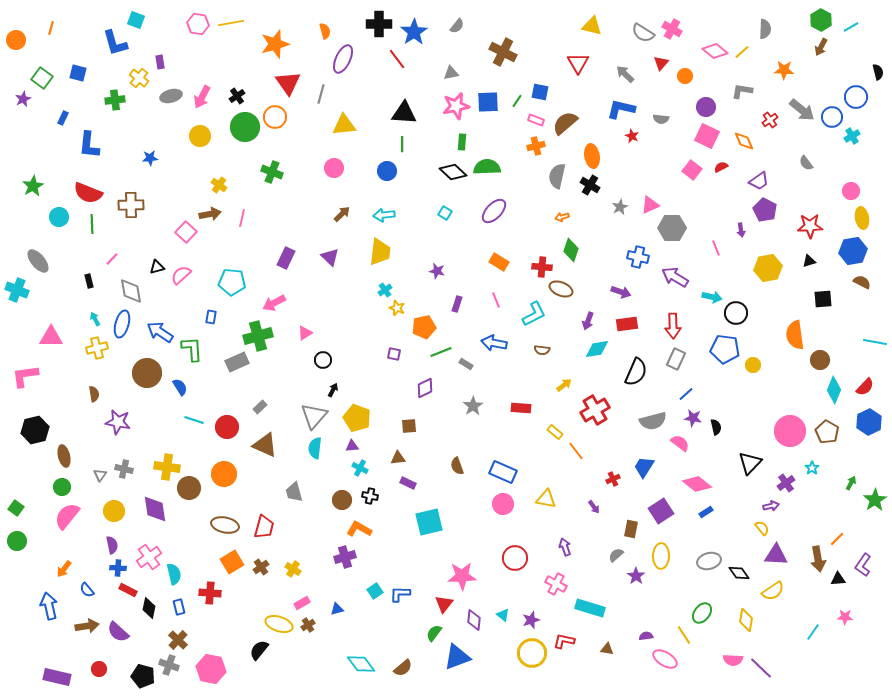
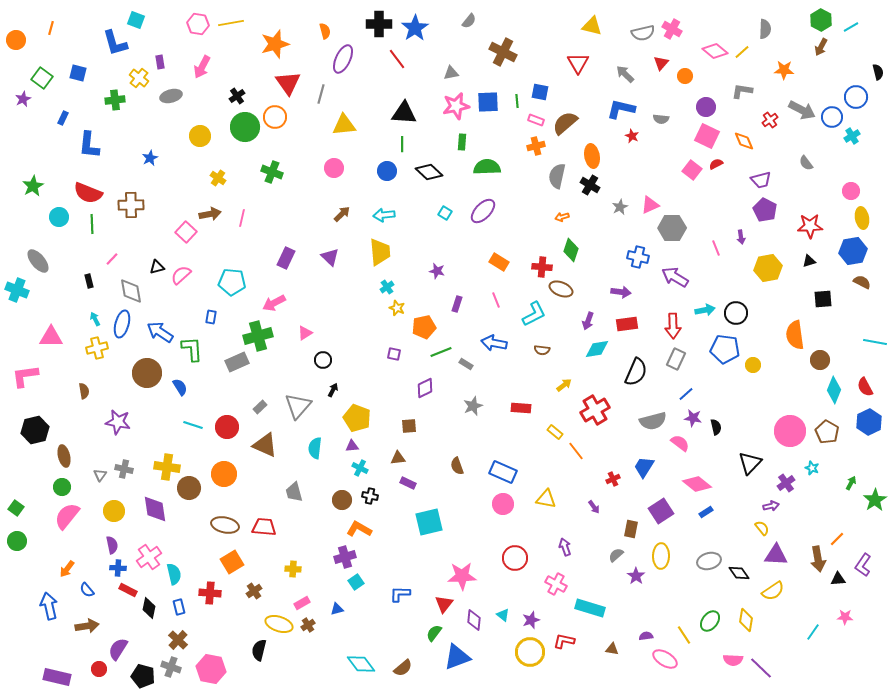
gray semicircle at (457, 26): moved 12 px right, 5 px up
blue star at (414, 32): moved 1 px right, 4 px up
gray semicircle at (643, 33): rotated 45 degrees counterclockwise
pink arrow at (202, 97): moved 30 px up
green line at (517, 101): rotated 40 degrees counterclockwise
gray arrow at (802, 110): rotated 12 degrees counterclockwise
blue star at (150, 158): rotated 21 degrees counterclockwise
red semicircle at (721, 167): moved 5 px left, 3 px up
black diamond at (453, 172): moved 24 px left
purple trapezoid at (759, 181): moved 2 px right, 1 px up; rotated 20 degrees clockwise
yellow cross at (219, 185): moved 1 px left, 7 px up
purple ellipse at (494, 211): moved 11 px left
purple arrow at (741, 230): moved 7 px down
yellow trapezoid at (380, 252): rotated 12 degrees counterclockwise
cyan cross at (385, 290): moved 2 px right, 3 px up
purple arrow at (621, 292): rotated 12 degrees counterclockwise
cyan arrow at (712, 297): moved 7 px left, 13 px down; rotated 24 degrees counterclockwise
red semicircle at (865, 387): rotated 108 degrees clockwise
brown semicircle at (94, 394): moved 10 px left, 3 px up
gray star at (473, 406): rotated 12 degrees clockwise
gray triangle at (314, 416): moved 16 px left, 10 px up
cyan line at (194, 420): moved 1 px left, 5 px down
cyan star at (812, 468): rotated 16 degrees counterclockwise
red trapezoid at (264, 527): rotated 100 degrees counterclockwise
brown cross at (261, 567): moved 7 px left, 24 px down
orange arrow at (64, 569): moved 3 px right
yellow cross at (293, 569): rotated 28 degrees counterclockwise
cyan square at (375, 591): moved 19 px left, 9 px up
green ellipse at (702, 613): moved 8 px right, 8 px down
purple semicircle at (118, 632): moved 17 px down; rotated 80 degrees clockwise
brown triangle at (607, 649): moved 5 px right
black semicircle at (259, 650): rotated 25 degrees counterclockwise
yellow circle at (532, 653): moved 2 px left, 1 px up
gray cross at (169, 665): moved 2 px right, 2 px down
